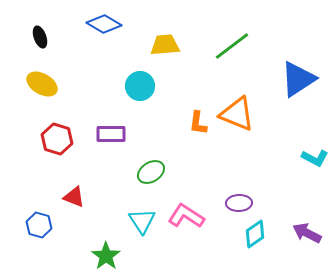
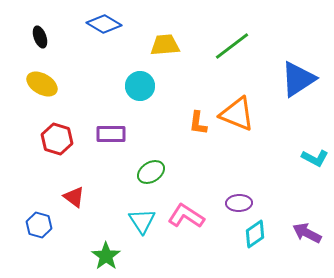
red triangle: rotated 15 degrees clockwise
